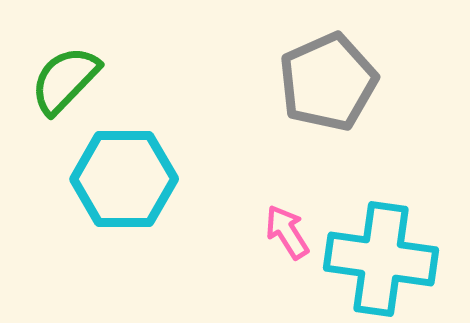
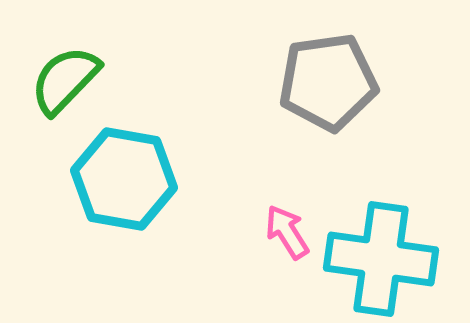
gray pentagon: rotated 16 degrees clockwise
cyan hexagon: rotated 10 degrees clockwise
